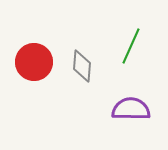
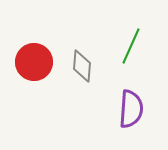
purple semicircle: rotated 93 degrees clockwise
